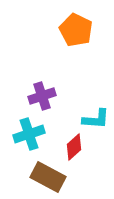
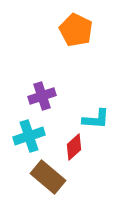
cyan cross: moved 2 px down
brown rectangle: rotated 12 degrees clockwise
